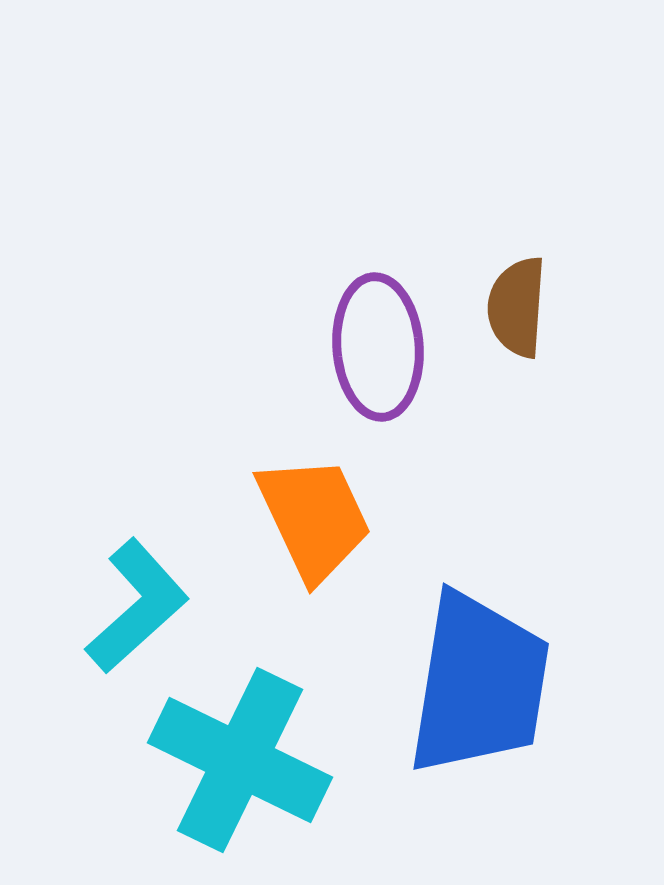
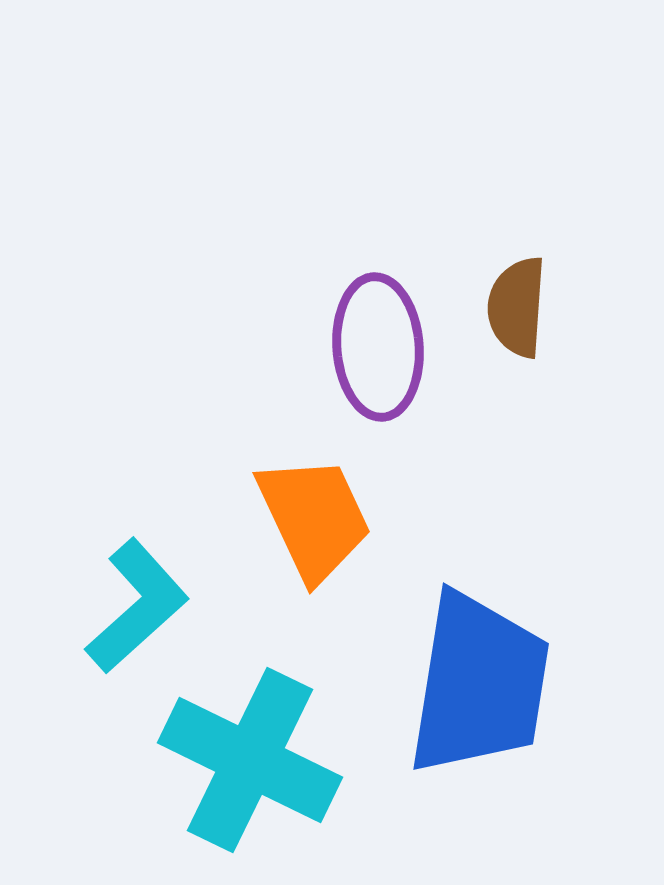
cyan cross: moved 10 px right
